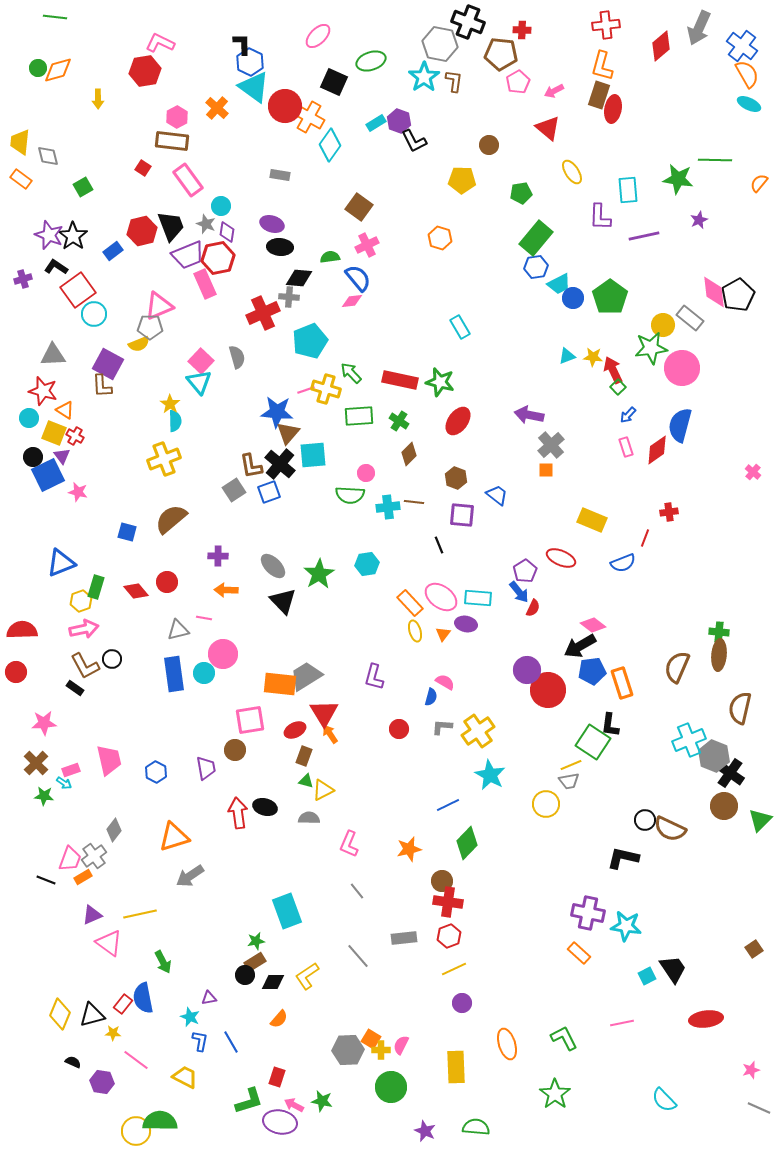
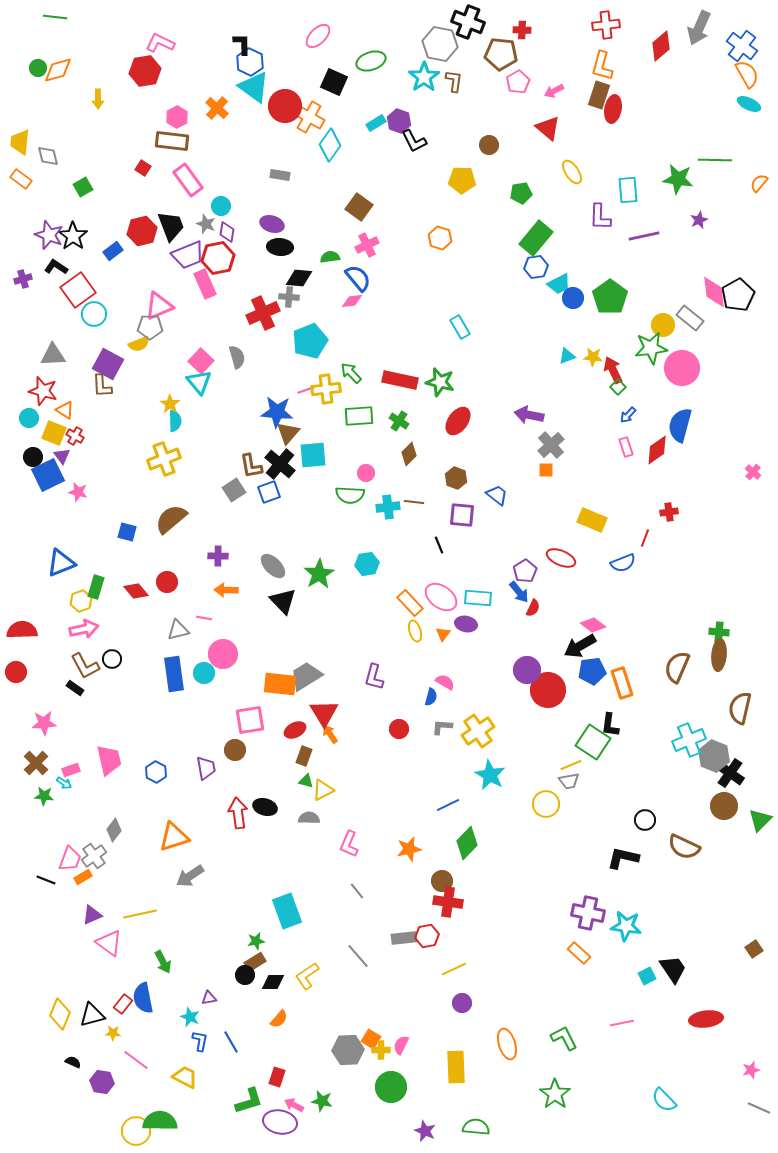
yellow cross at (326, 389): rotated 24 degrees counterclockwise
brown semicircle at (670, 829): moved 14 px right, 18 px down
red hexagon at (449, 936): moved 22 px left; rotated 10 degrees clockwise
